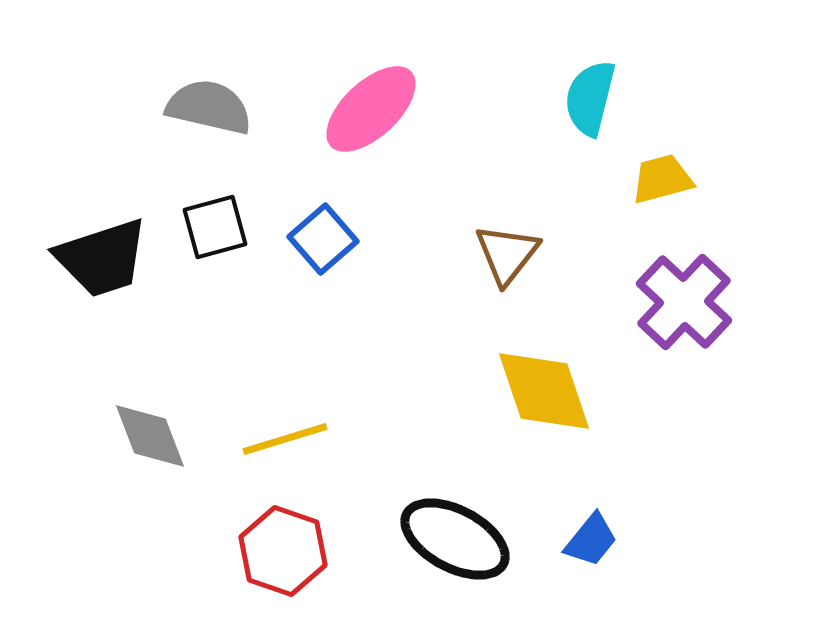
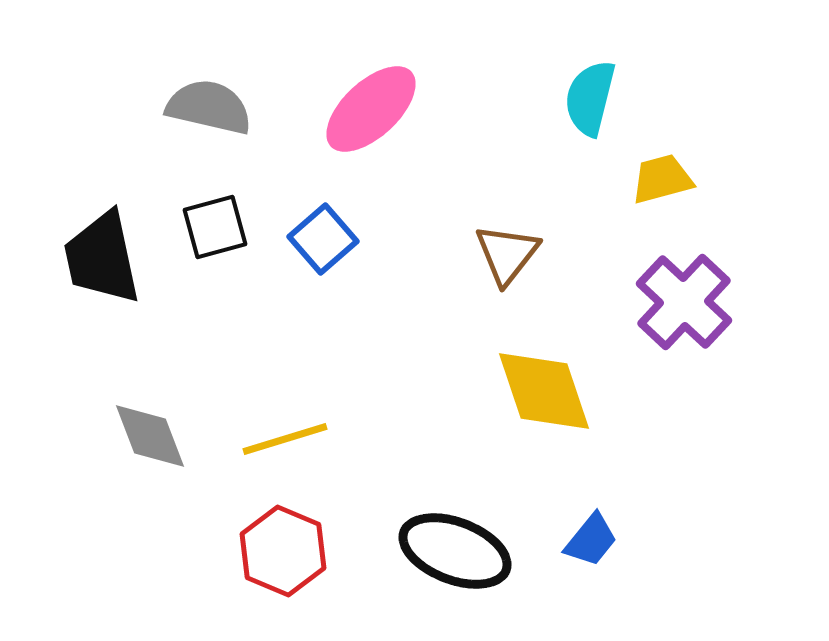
black trapezoid: rotated 96 degrees clockwise
black ellipse: moved 12 px down; rotated 7 degrees counterclockwise
red hexagon: rotated 4 degrees clockwise
